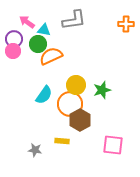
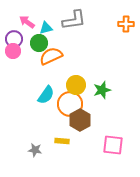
cyan triangle: moved 2 px right, 2 px up; rotated 24 degrees counterclockwise
green circle: moved 1 px right, 1 px up
cyan semicircle: moved 2 px right
